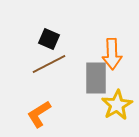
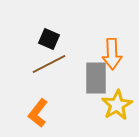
orange L-shape: moved 1 px left, 1 px up; rotated 20 degrees counterclockwise
